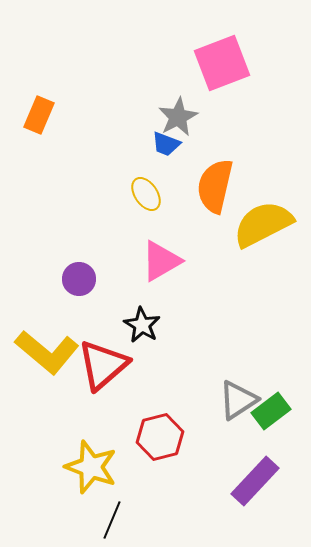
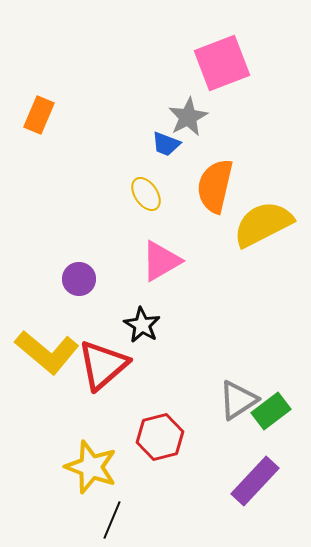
gray star: moved 10 px right
